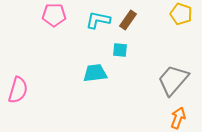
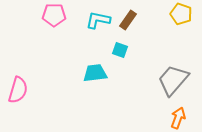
cyan square: rotated 14 degrees clockwise
